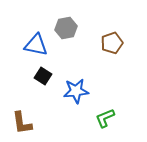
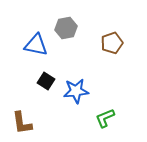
black square: moved 3 px right, 5 px down
